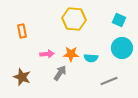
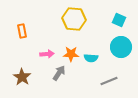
cyan circle: moved 1 px left, 1 px up
gray arrow: moved 1 px left
brown star: rotated 12 degrees clockwise
